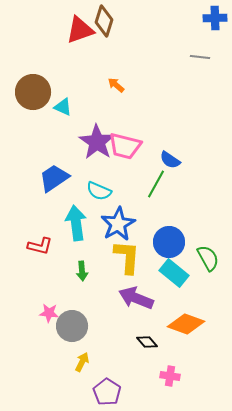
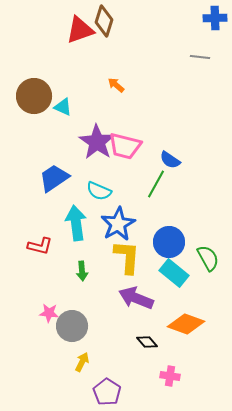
brown circle: moved 1 px right, 4 px down
